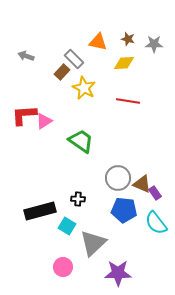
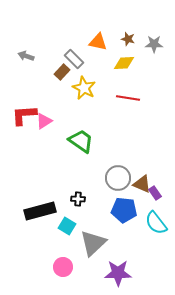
red line: moved 3 px up
